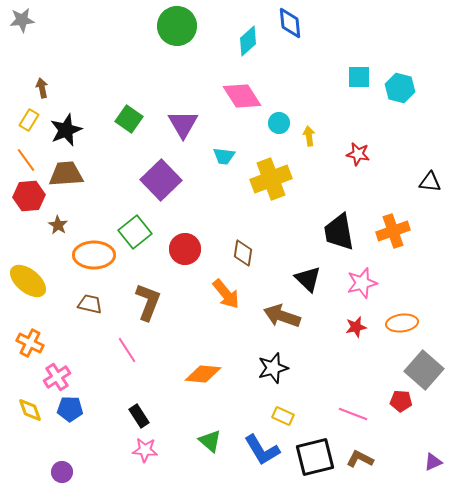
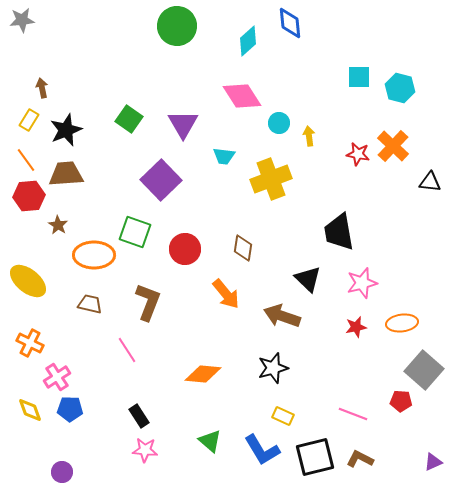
orange cross at (393, 231): moved 85 px up; rotated 28 degrees counterclockwise
green square at (135, 232): rotated 32 degrees counterclockwise
brown diamond at (243, 253): moved 5 px up
